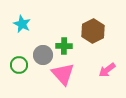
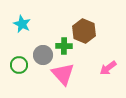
brown hexagon: moved 9 px left; rotated 10 degrees counterclockwise
pink arrow: moved 1 px right, 2 px up
